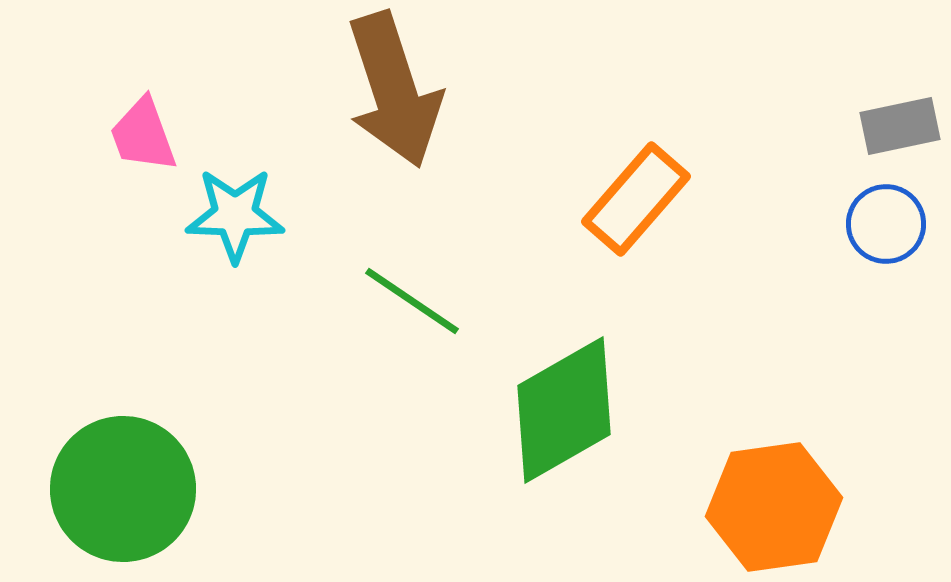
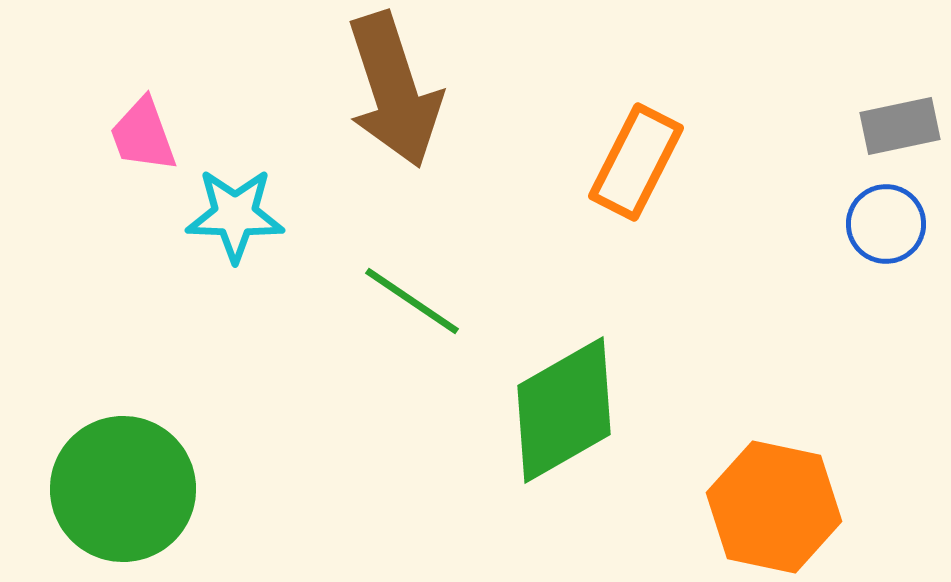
orange rectangle: moved 37 px up; rotated 14 degrees counterclockwise
orange hexagon: rotated 20 degrees clockwise
